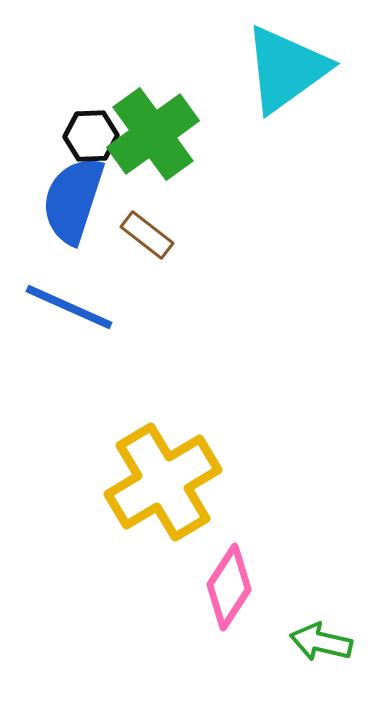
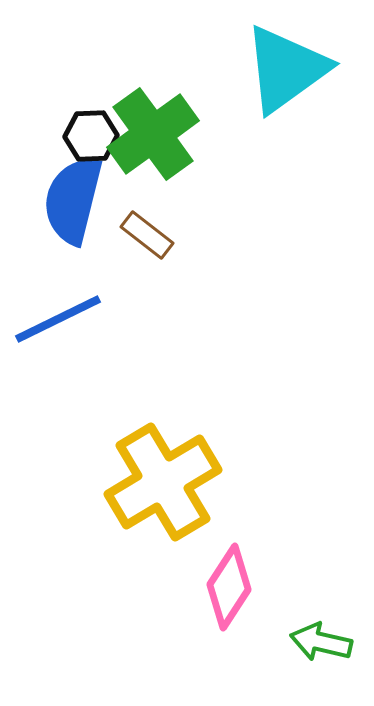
blue semicircle: rotated 4 degrees counterclockwise
blue line: moved 11 px left, 12 px down; rotated 50 degrees counterclockwise
